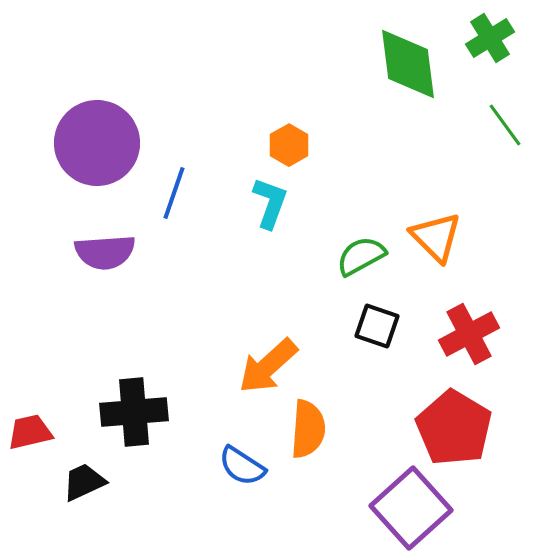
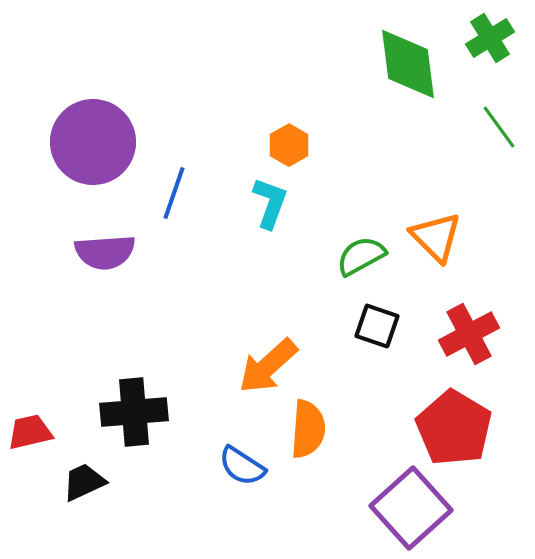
green line: moved 6 px left, 2 px down
purple circle: moved 4 px left, 1 px up
